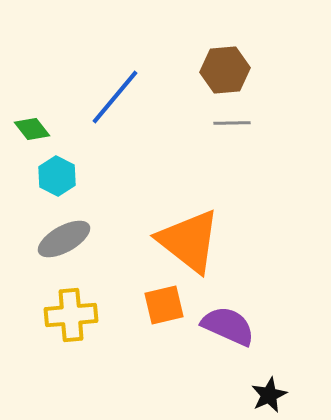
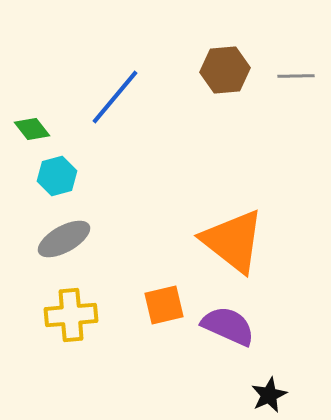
gray line: moved 64 px right, 47 px up
cyan hexagon: rotated 18 degrees clockwise
orange triangle: moved 44 px right
